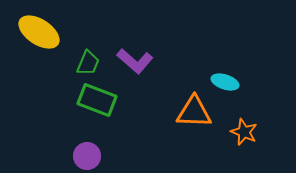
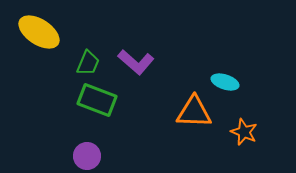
purple L-shape: moved 1 px right, 1 px down
